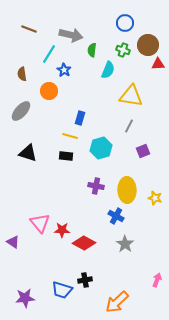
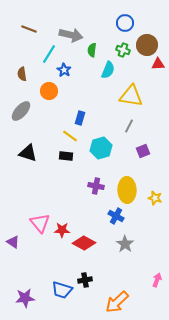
brown circle: moved 1 px left
yellow line: rotated 21 degrees clockwise
